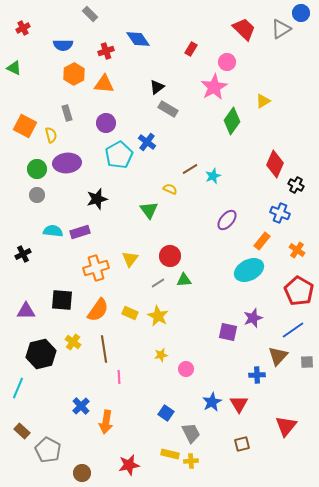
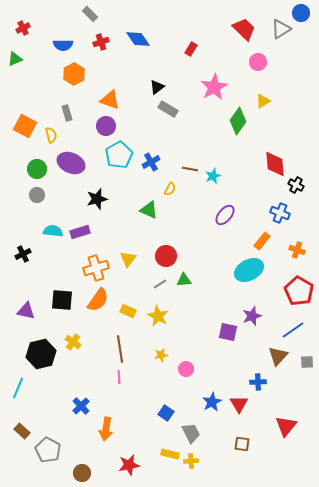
red cross at (106, 51): moved 5 px left, 9 px up
pink circle at (227, 62): moved 31 px right
green triangle at (14, 68): moved 1 px right, 9 px up; rotated 49 degrees counterclockwise
orange triangle at (104, 84): moved 6 px right, 16 px down; rotated 15 degrees clockwise
green diamond at (232, 121): moved 6 px right
purple circle at (106, 123): moved 3 px down
blue cross at (147, 142): moved 4 px right, 20 px down; rotated 24 degrees clockwise
purple ellipse at (67, 163): moved 4 px right; rotated 28 degrees clockwise
red diamond at (275, 164): rotated 28 degrees counterclockwise
brown line at (190, 169): rotated 42 degrees clockwise
yellow semicircle at (170, 189): rotated 96 degrees clockwise
green triangle at (149, 210): rotated 30 degrees counterclockwise
purple ellipse at (227, 220): moved 2 px left, 5 px up
orange cross at (297, 250): rotated 14 degrees counterclockwise
red circle at (170, 256): moved 4 px left
yellow triangle at (130, 259): moved 2 px left
gray line at (158, 283): moved 2 px right, 1 px down
orange semicircle at (98, 310): moved 10 px up
purple triangle at (26, 311): rotated 12 degrees clockwise
yellow rectangle at (130, 313): moved 2 px left, 2 px up
purple star at (253, 318): moved 1 px left, 2 px up
brown line at (104, 349): moved 16 px right
blue cross at (257, 375): moved 1 px right, 7 px down
orange arrow at (106, 422): moved 7 px down
brown square at (242, 444): rotated 21 degrees clockwise
